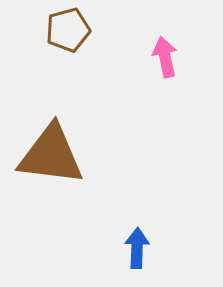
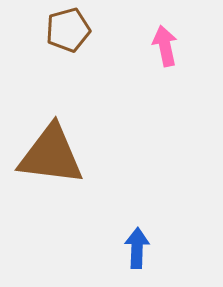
pink arrow: moved 11 px up
